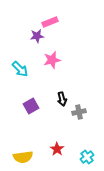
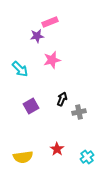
black arrow: rotated 144 degrees counterclockwise
